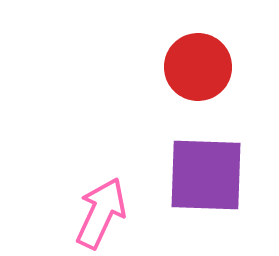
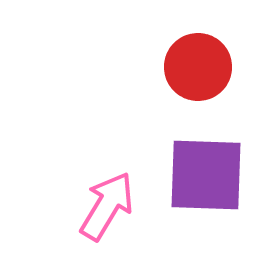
pink arrow: moved 6 px right, 7 px up; rotated 6 degrees clockwise
